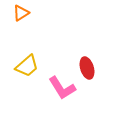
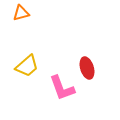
orange triangle: rotated 18 degrees clockwise
pink L-shape: rotated 12 degrees clockwise
